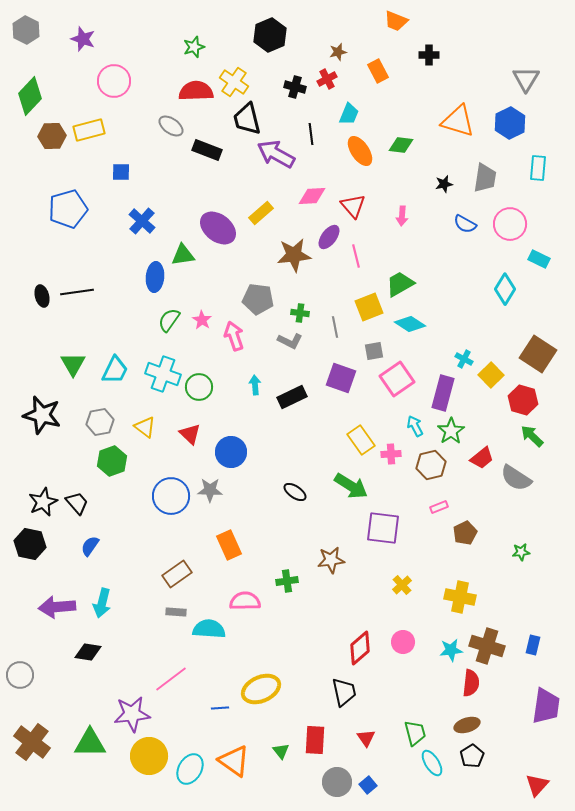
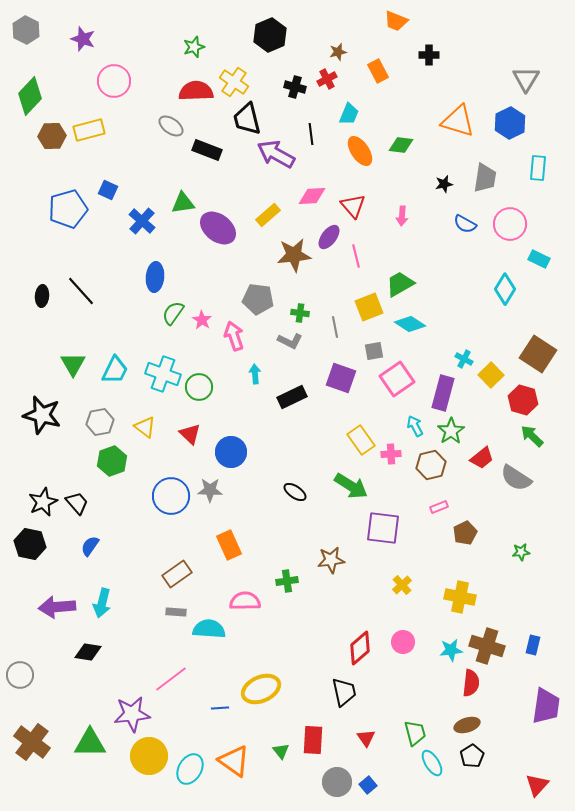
blue square at (121, 172): moved 13 px left, 18 px down; rotated 24 degrees clockwise
yellow rectangle at (261, 213): moved 7 px right, 2 px down
green triangle at (183, 255): moved 52 px up
black line at (77, 292): moved 4 px right, 1 px up; rotated 56 degrees clockwise
black ellipse at (42, 296): rotated 20 degrees clockwise
green semicircle at (169, 320): moved 4 px right, 7 px up
cyan arrow at (255, 385): moved 11 px up
red rectangle at (315, 740): moved 2 px left
